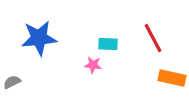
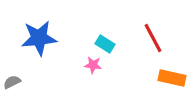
cyan rectangle: moved 3 px left; rotated 30 degrees clockwise
